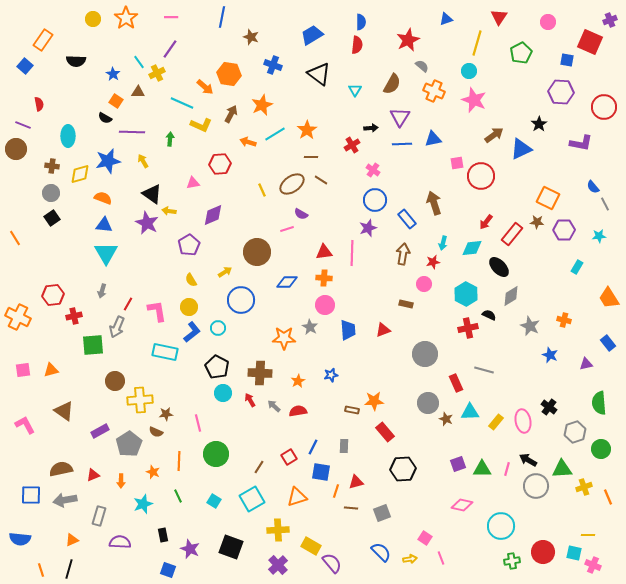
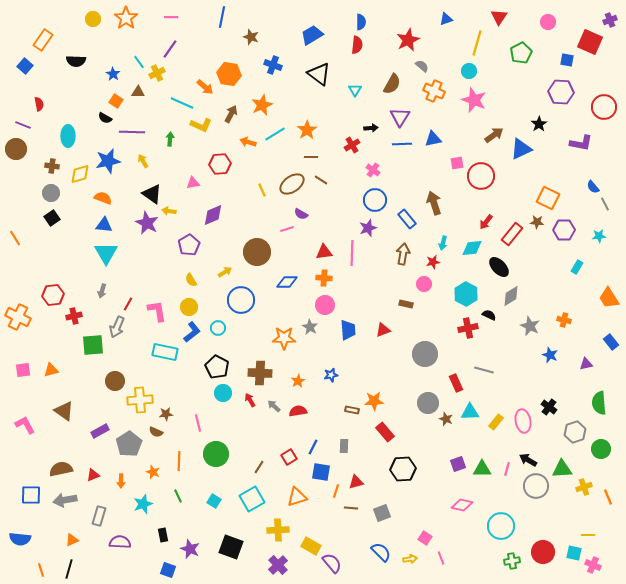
blue rectangle at (608, 343): moved 3 px right, 1 px up
